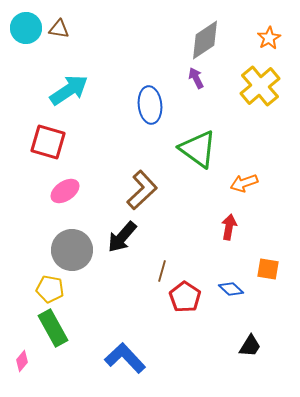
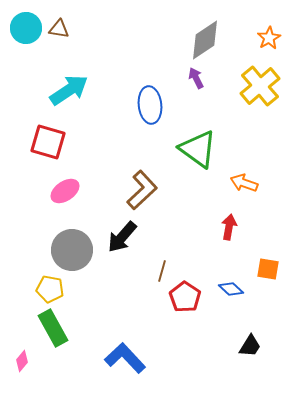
orange arrow: rotated 40 degrees clockwise
